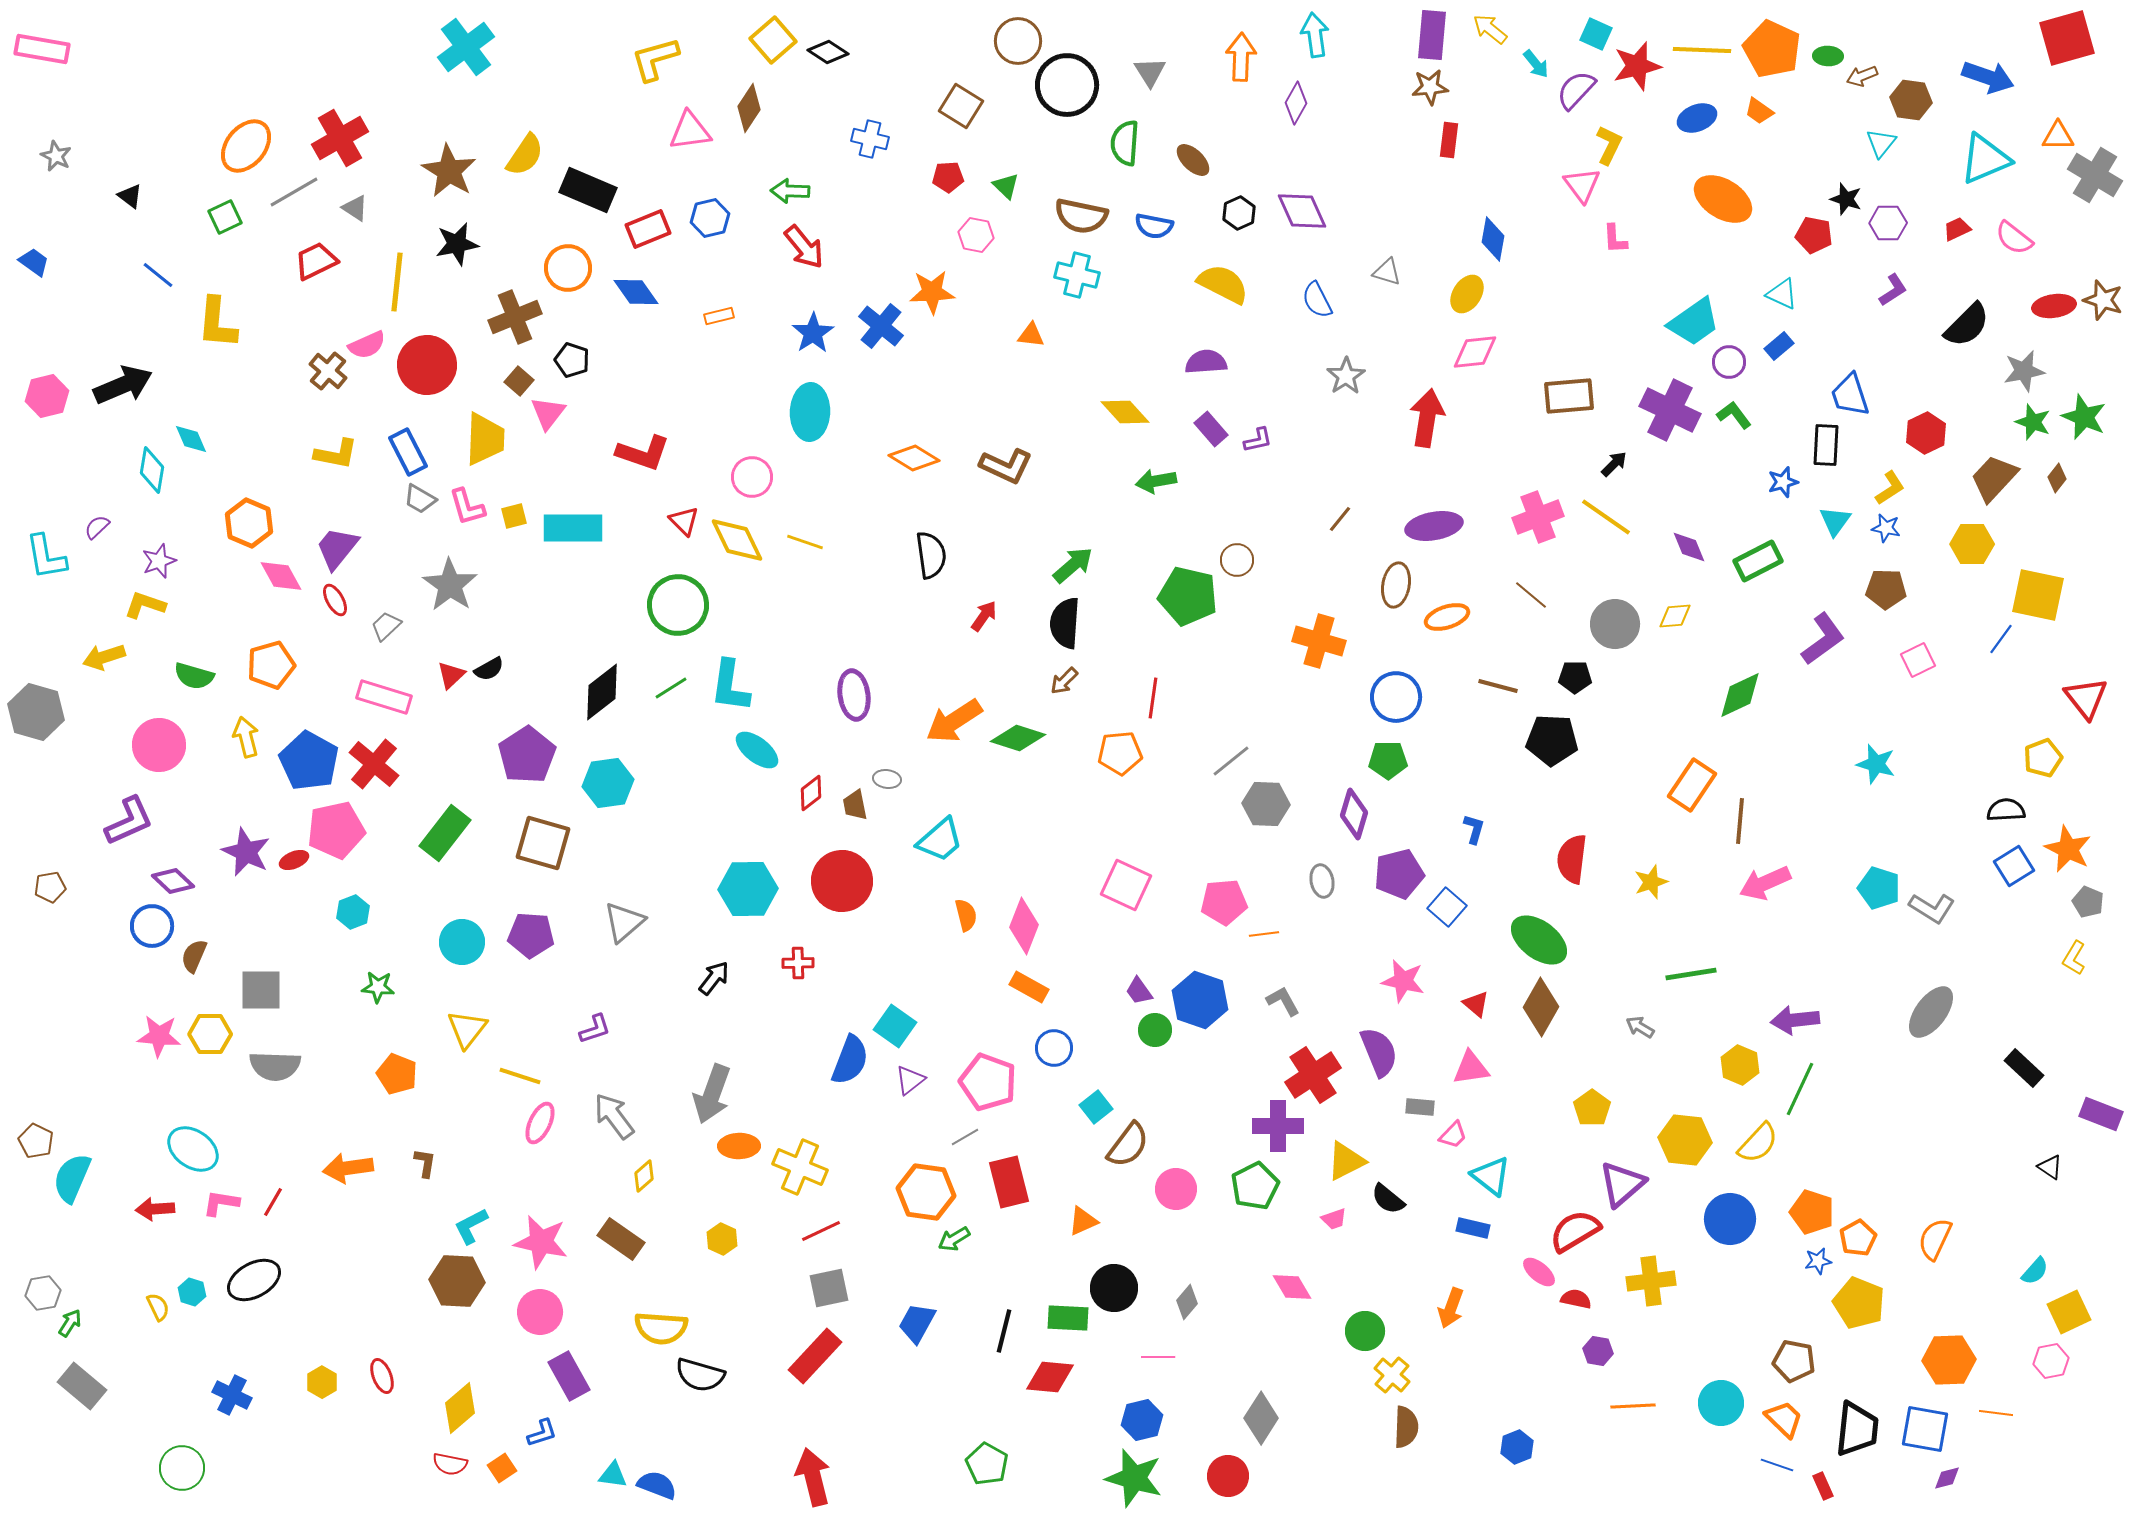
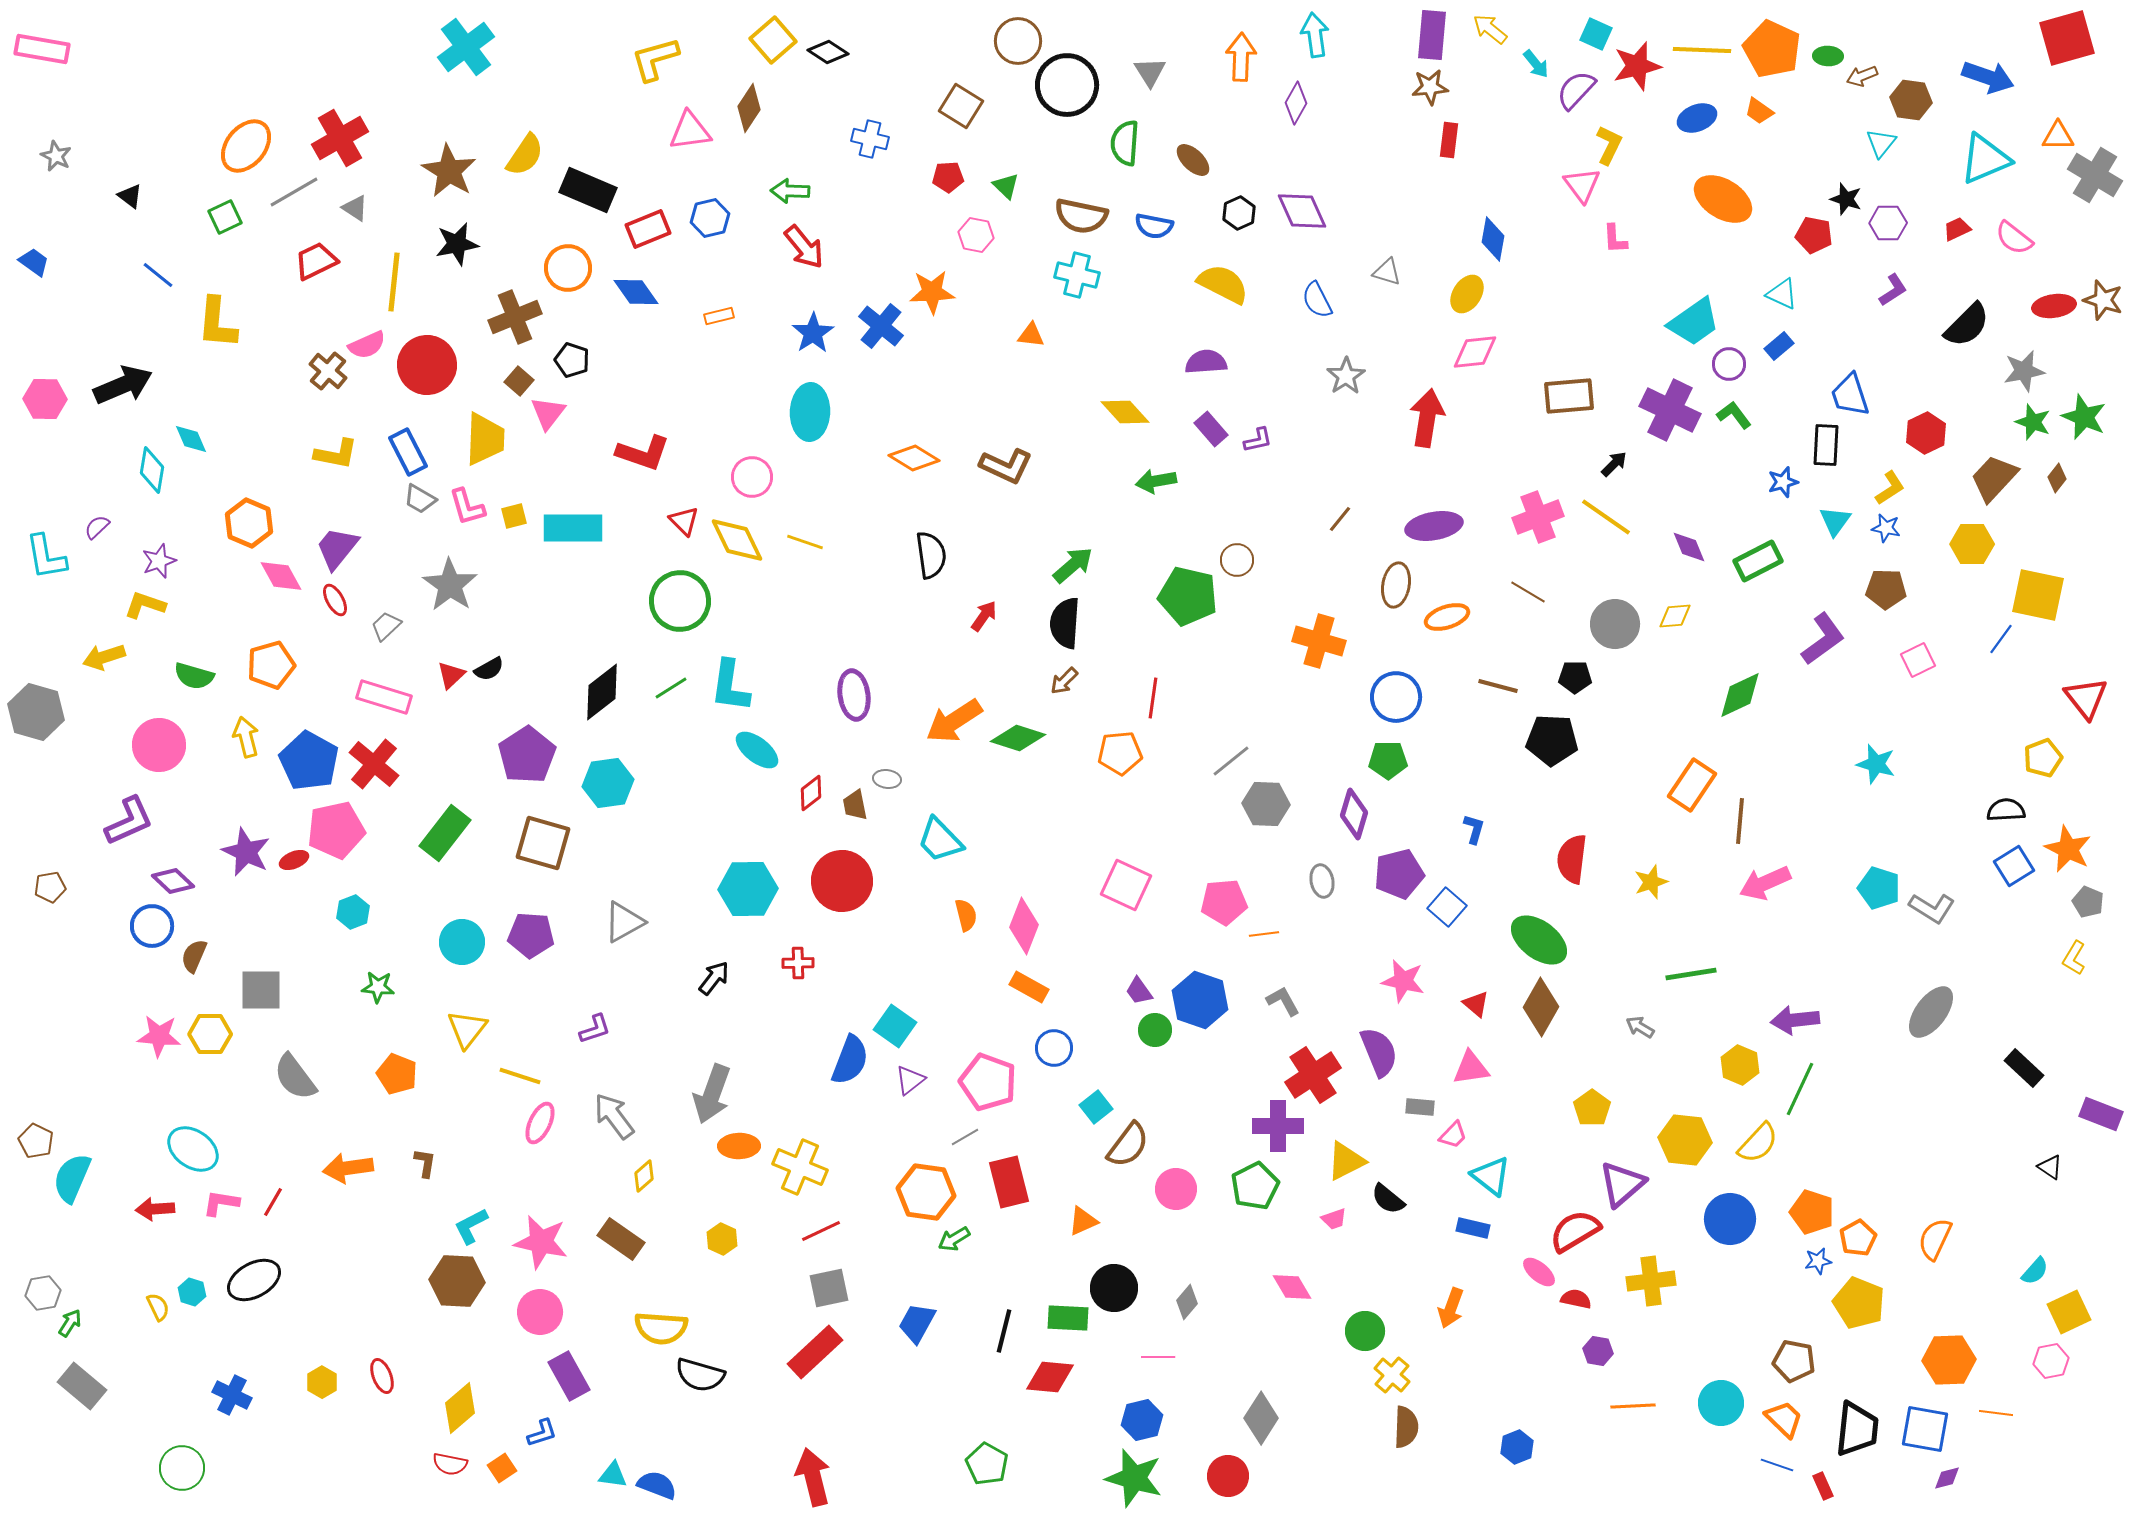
yellow line at (397, 282): moved 3 px left
purple circle at (1729, 362): moved 2 px down
pink hexagon at (47, 396): moved 2 px left, 3 px down; rotated 15 degrees clockwise
brown line at (1531, 595): moved 3 px left, 3 px up; rotated 9 degrees counterclockwise
green circle at (678, 605): moved 2 px right, 4 px up
cyan trapezoid at (940, 840): rotated 87 degrees clockwise
gray triangle at (624, 922): rotated 12 degrees clockwise
gray semicircle at (275, 1066): moved 20 px right, 11 px down; rotated 51 degrees clockwise
red rectangle at (815, 1356): moved 4 px up; rotated 4 degrees clockwise
